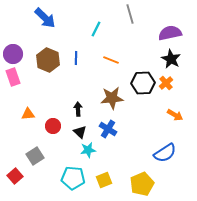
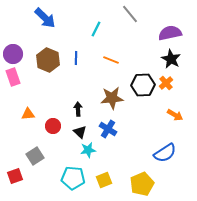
gray line: rotated 24 degrees counterclockwise
black hexagon: moved 2 px down
red square: rotated 21 degrees clockwise
